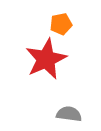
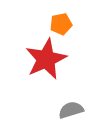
gray semicircle: moved 2 px right, 4 px up; rotated 25 degrees counterclockwise
